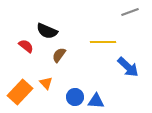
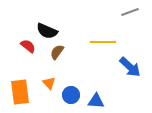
red semicircle: moved 2 px right
brown semicircle: moved 2 px left, 3 px up
blue arrow: moved 2 px right
orange triangle: moved 3 px right
orange rectangle: rotated 50 degrees counterclockwise
blue circle: moved 4 px left, 2 px up
